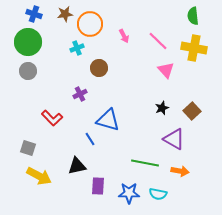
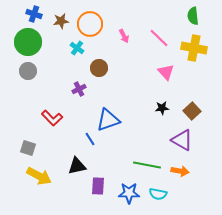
brown star: moved 4 px left, 7 px down
pink line: moved 1 px right, 3 px up
cyan cross: rotated 32 degrees counterclockwise
pink triangle: moved 2 px down
purple cross: moved 1 px left, 5 px up
black star: rotated 16 degrees clockwise
blue triangle: rotated 35 degrees counterclockwise
purple triangle: moved 8 px right, 1 px down
green line: moved 2 px right, 2 px down
